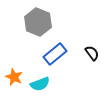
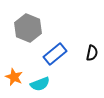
gray hexagon: moved 10 px left, 6 px down
black semicircle: rotated 49 degrees clockwise
